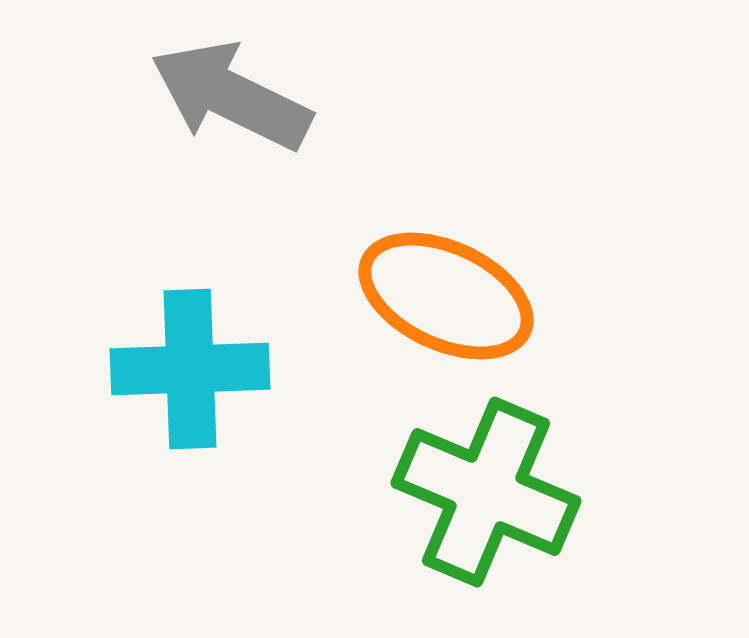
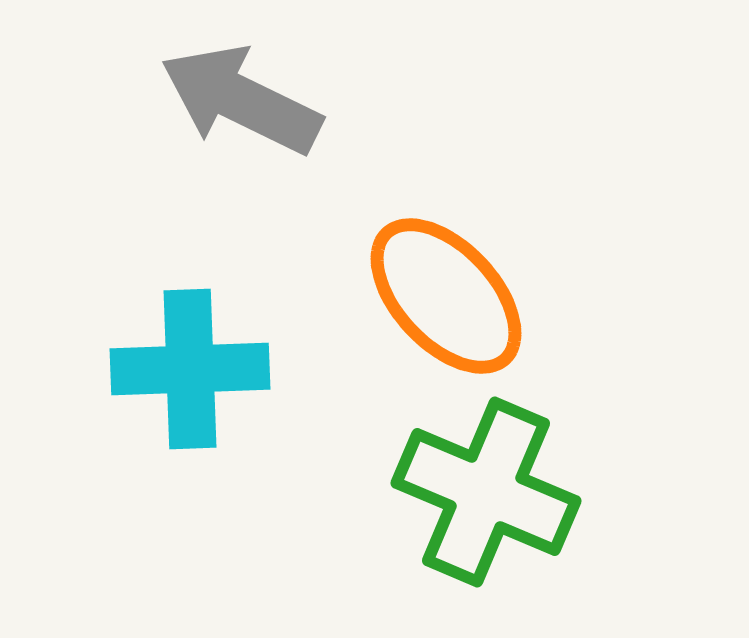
gray arrow: moved 10 px right, 4 px down
orange ellipse: rotated 22 degrees clockwise
